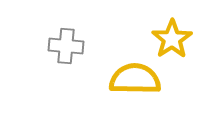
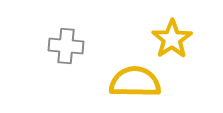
yellow semicircle: moved 3 px down
